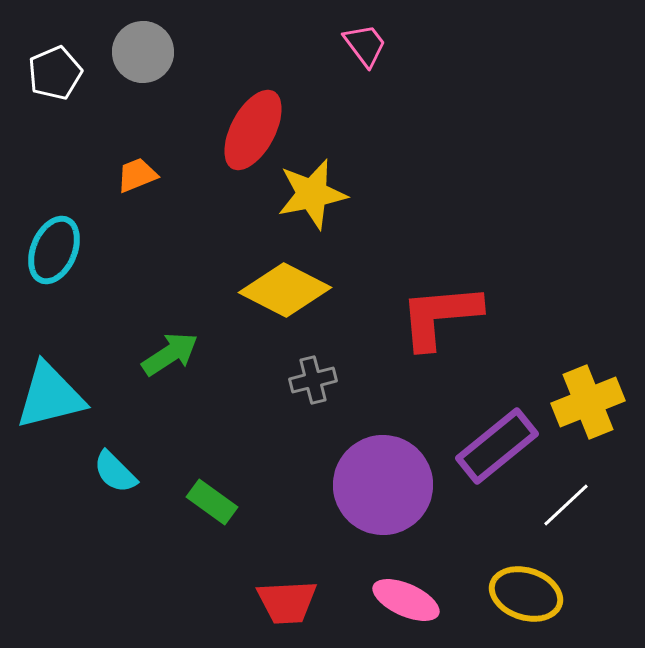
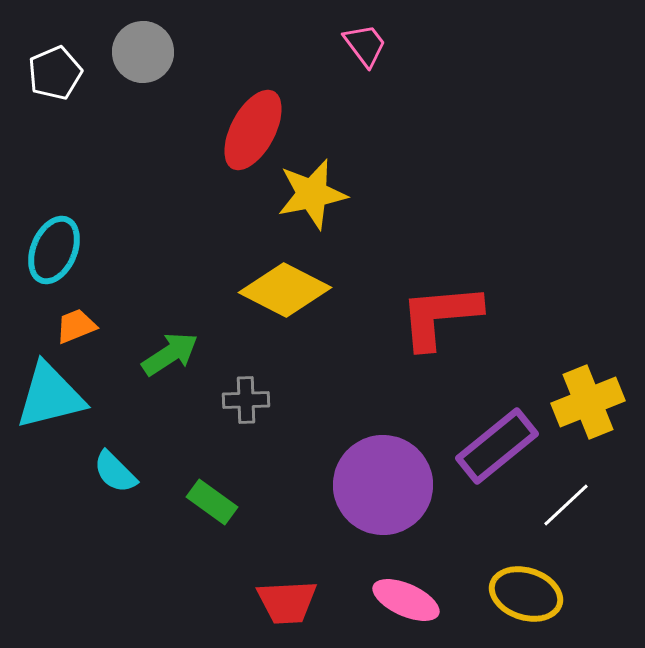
orange trapezoid: moved 61 px left, 151 px down
gray cross: moved 67 px left, 20 px down; rotated 12 degrees clockwise
